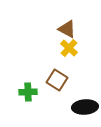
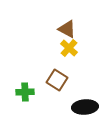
green cross: moved 3 px left
